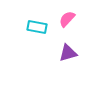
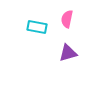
pink semicircle: rotated 30 degrees counterclockwise
